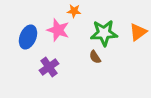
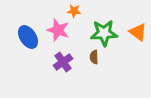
orange triangle: rotated 48 degrees counterclockwise
blue ellipse: rotated 55 degrees counterclockwise
brown semicircle: moved 1 px left; rotated 32 degrees clockwise
purple cross: moved 14 px right, 5 px up
